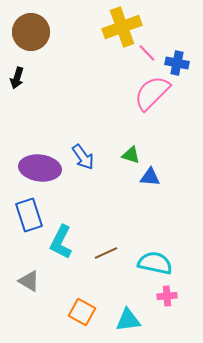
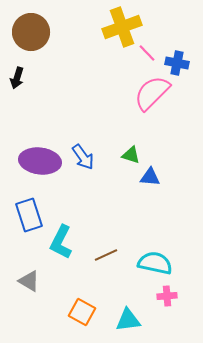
purple ellipse: moved 7 px up
brown line: moved 2 px down
